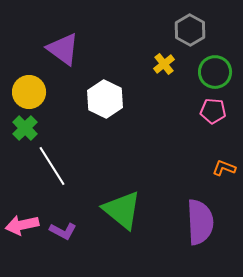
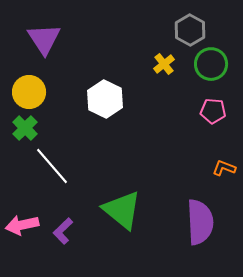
purple triangle: moved 19 px left, 10 px up; rotated 21 degrees clockwise
green circle: moved 4 px left, 8 px up
white line: rotated 9 degrees counterclockwise
purple L-shape: rotated 108 degrees clockwise
